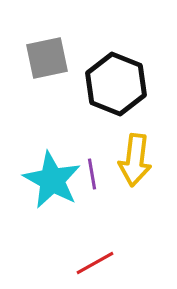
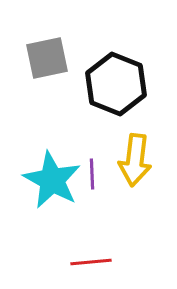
purple line: rotated 8 degrees clockwise
red line: moved 4 px left, 1 px up; rotated 24 degrees clockwise
